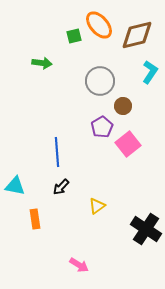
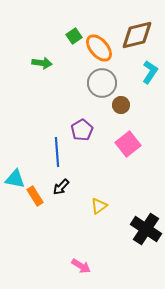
orange ellipse: moved 23 px down
green square: rotated 21 degrees counterclockwise
gray circle: moved 2 px right, 2 px down
brown circle: moved 2 px left, 1 px up
purple pentagon: moved 20 px left, 3 px down
cyan triangle: moved 7 px up
yellow triangle: moved 2 px right
orange rectangle: moved 23 px up; rotated 24 degrees counterclockwise
pink arrow: moved 2 px right, 1 px down
